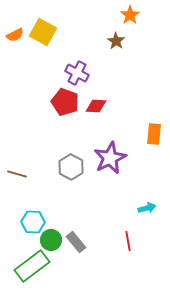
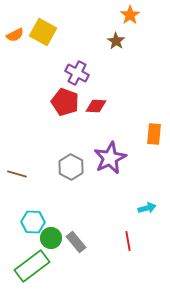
green circle: moved 2 px up
